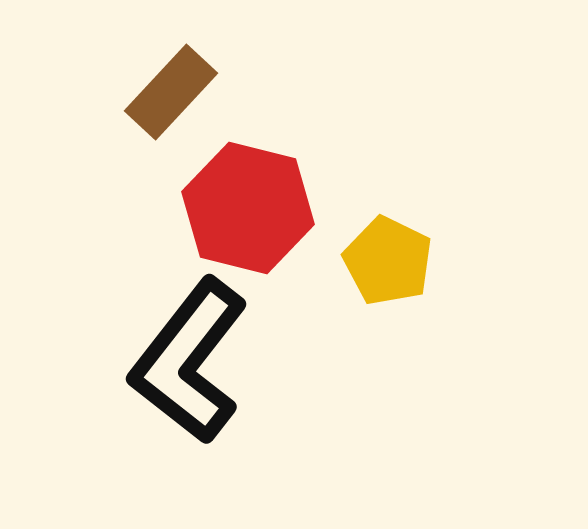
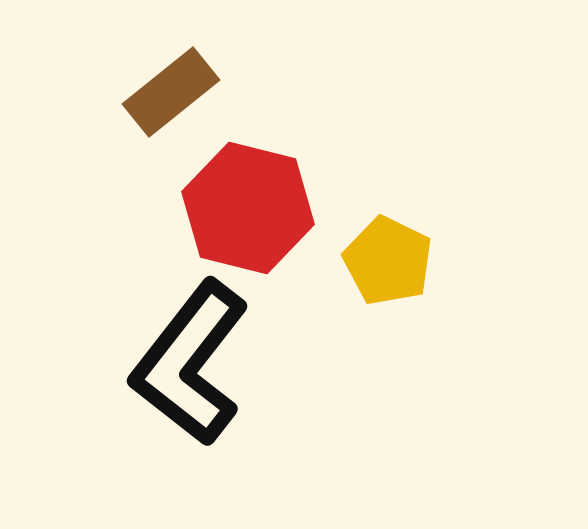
brown rectangle: rotated 8 degrees clockwise
black L-shape: moved 1 px right, 2 px down
